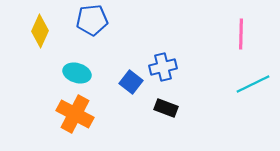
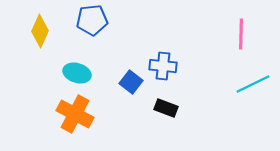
blue cross: moved 1 px up; rotated 20 degrees clockwise
